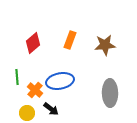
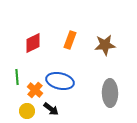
red diamond: rotated 15 degrees clockwise
blue ellipse: rotated 24 degrees clockwise
yellow circle: moved 2 px up
